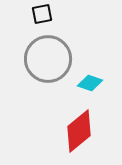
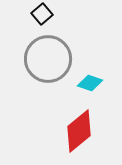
black square: rotated 30 degrees counterclockwise
